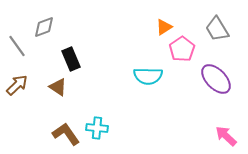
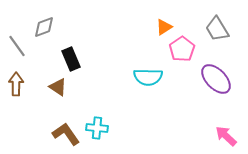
cyan semicircle: moved 1 px down
brown arrow: moved 1 px left, 1 px up; rotated 45 degrees counterclockwise
